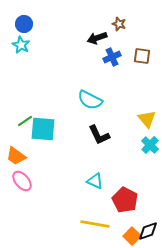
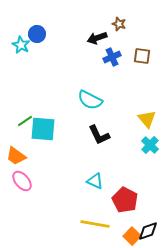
blue circle: moved 13 px right, 10 px down
